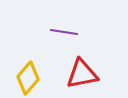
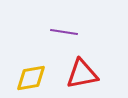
yellow diamond: moved 3 px right; rotated 40 degrees clockwise
